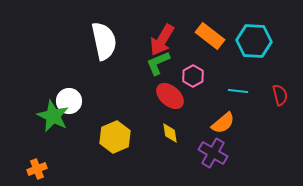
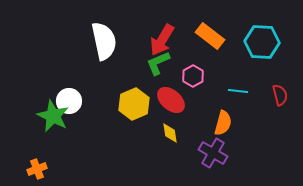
cyan hexagon: moved 8 px right, 1 px down
red ellipse: moved 1 px right, 4 px down
orange semicircle: rotated 35 degrees counterclockwise
yellow hexagon: moved 19 px right, 33 px up
